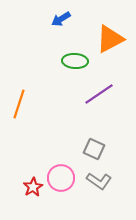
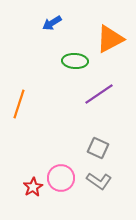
blue arrow: moved 9 px left, 4 px down
gray square: moved 4 px right, 1 px up
